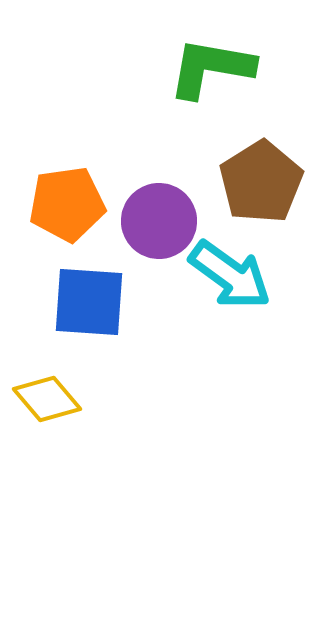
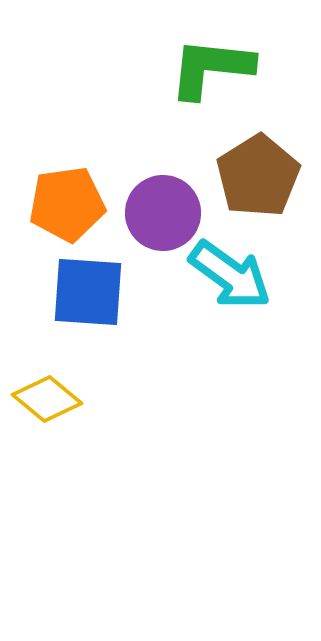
green L-shape: rotated 4 degrees counterclockwise
brown pentagon: moved 3 px left, 6 px up
purple circle: moved 4 px right, 8 px up
blue square: moved 1 px left, 10 px up
yellow diamond: rotated 10 degrees counterclockwise
